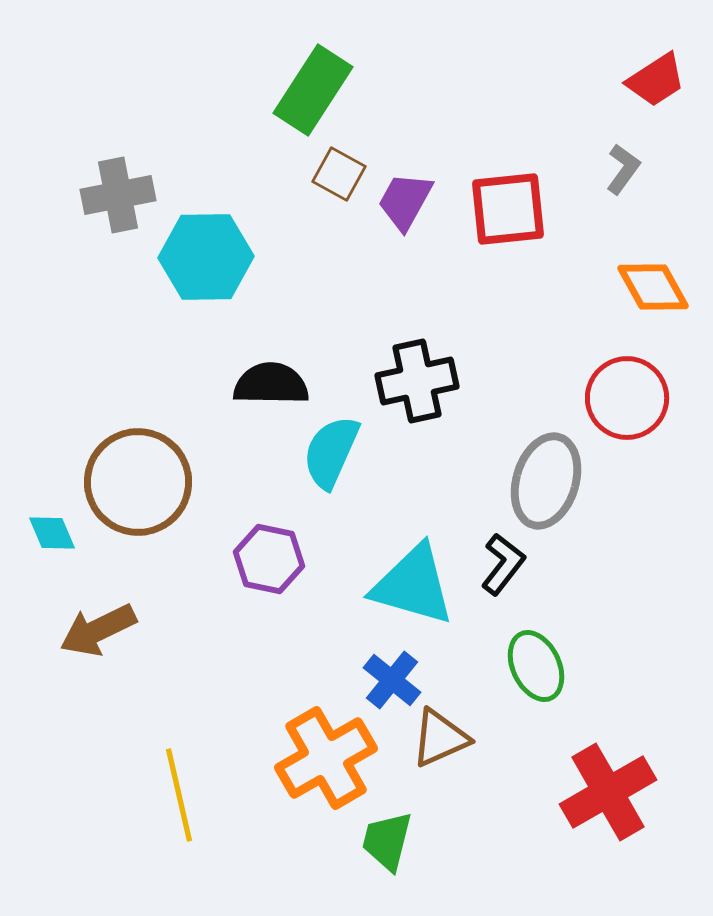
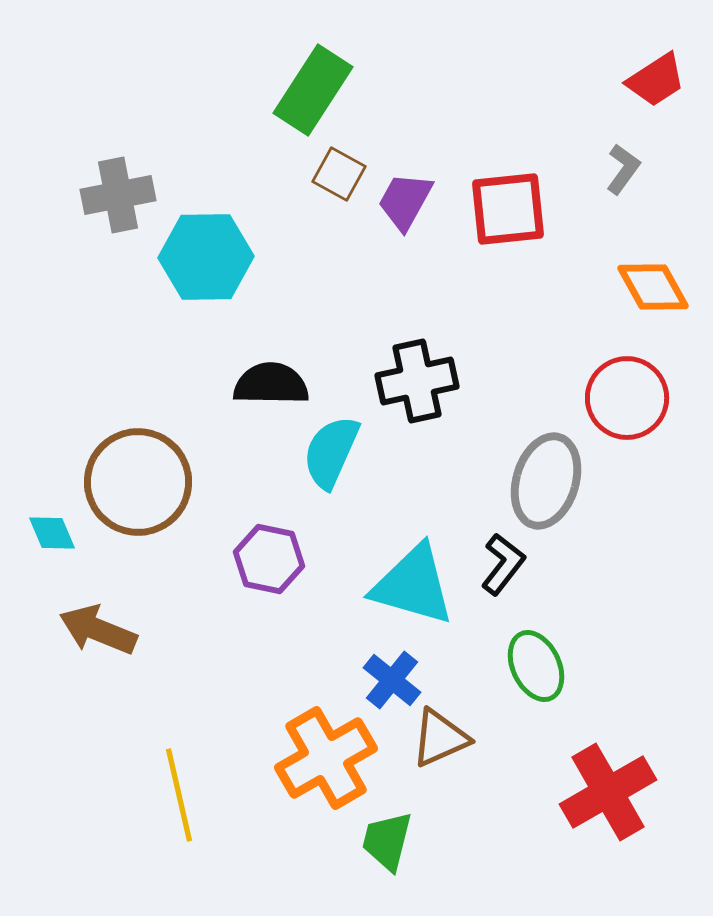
brown arrow: rotated 48 degrees clockwise
